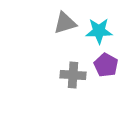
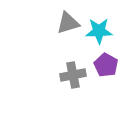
gray triangle: moved 3 px right
gray cross: rotated 15 degrees counterclockwise
